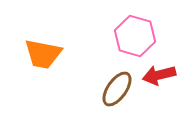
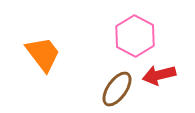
pink hexagon: rotated 12 degrees clockwise
orange trapezoid: rotated 138 degrees counterclockwise
